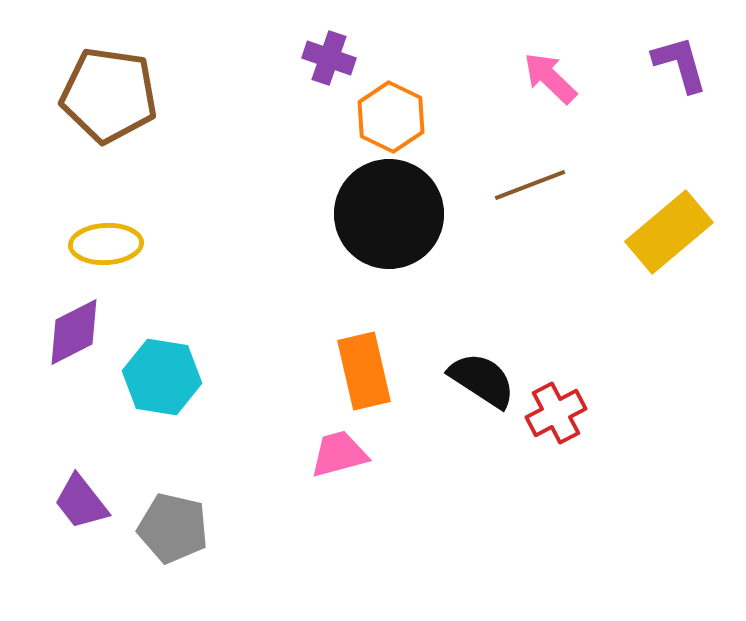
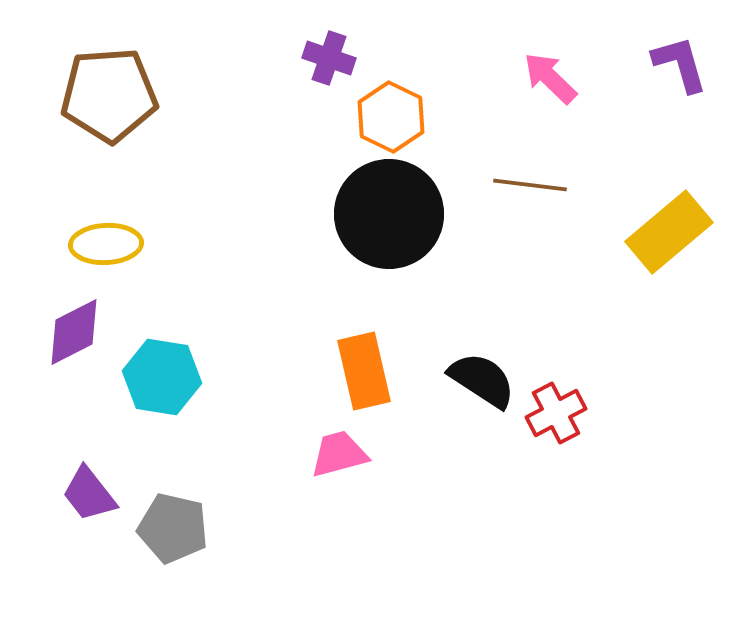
brown pentagon: rotated 12 degrees counterclockwise
brown line: rotated 28 degrees clockwise
purple trapezoid: moved 8 px right, 8 px up
